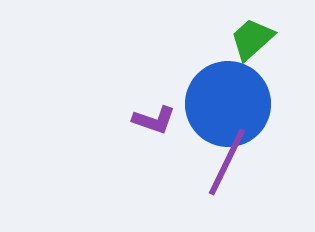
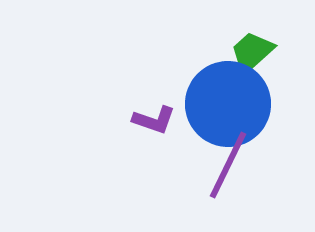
green trapezoid: moved 13 px down
purple line: moved 1 px right, 3 px down
